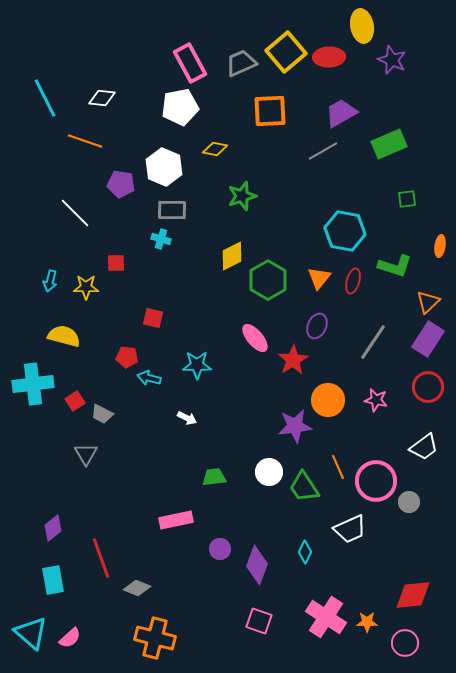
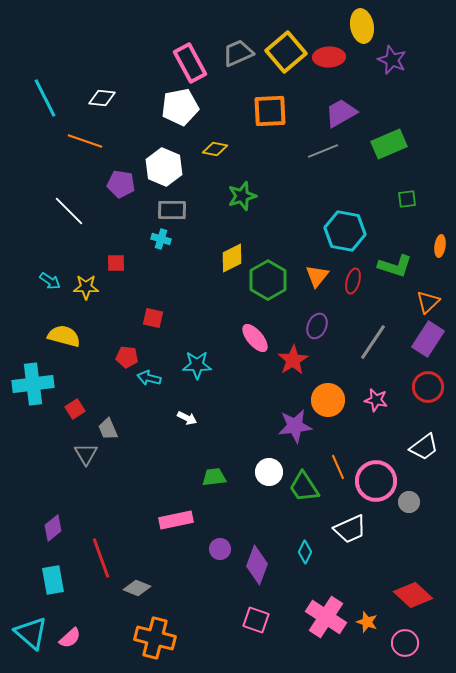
gray trapezoid at (241, 63): moved 3 px left, 10 px up
gray line at (323, 151): rotated 8 degrees clockwise
white line at (75, 213): moved 6 px left, 2 px up
yellow diamond at (232, 256): moved 2 px down
orange triangle at (319, 278): moved 2 px left, 2 px up
cyan arrow at (50, 281): rotated 70 degrees counterclockwise
red square at (75, 401): moved 8 px down
gray trapezoid at (102, 414): moved 6 px right, 15 px down; rotated 40 degrees clockwise
red diamond at (413, 595): rotated 48 degrees clockwise
pink square at (259, 621): moved 3 px left, 1 px up
orange star at (367, 622): rotated 20 degrees clockwise
